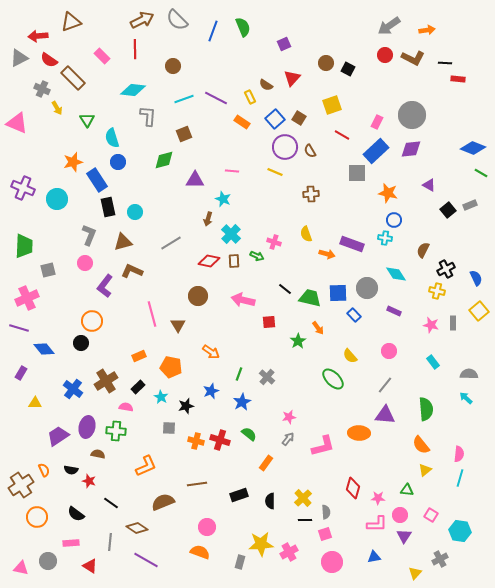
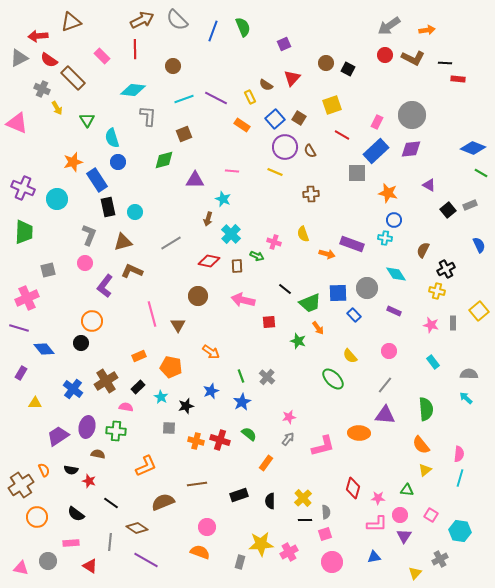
orange rectangle at (242, 122): moved 3 px down
yellow semicircle at (306, 234): moved 3 px left
green trapezoid at (24, 246): moved 14 px up
brown rectangle at (234, 261): moved 3 px right, 5 px down
blue semicircle at (476, 278): moved 3 px right, 33 px up
green trapezoid at (310, 298): moved 5 px down; rotated 145 degrees clockwise
green star at (298, 341): rotated 21 degrees counterclockwise
green line at (239, 374): moved 2 px right, 2 px down; rotated 40 degrees counterclockwise
